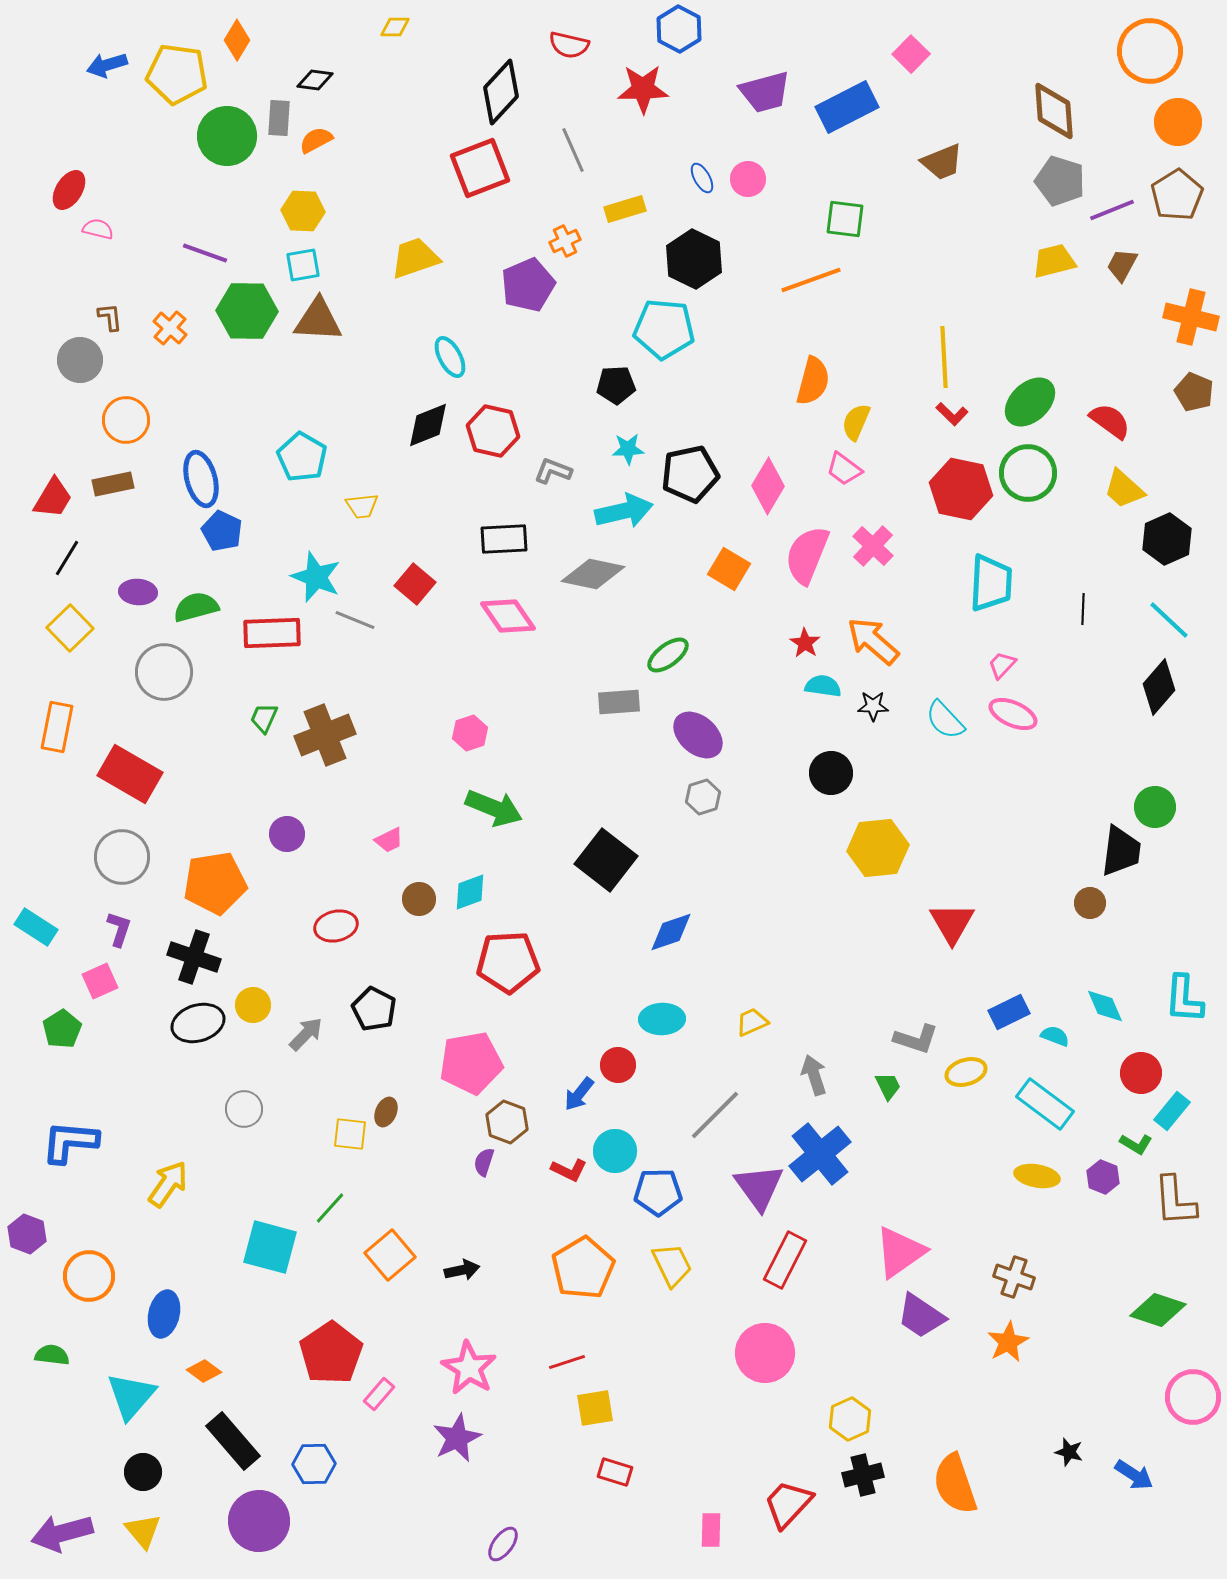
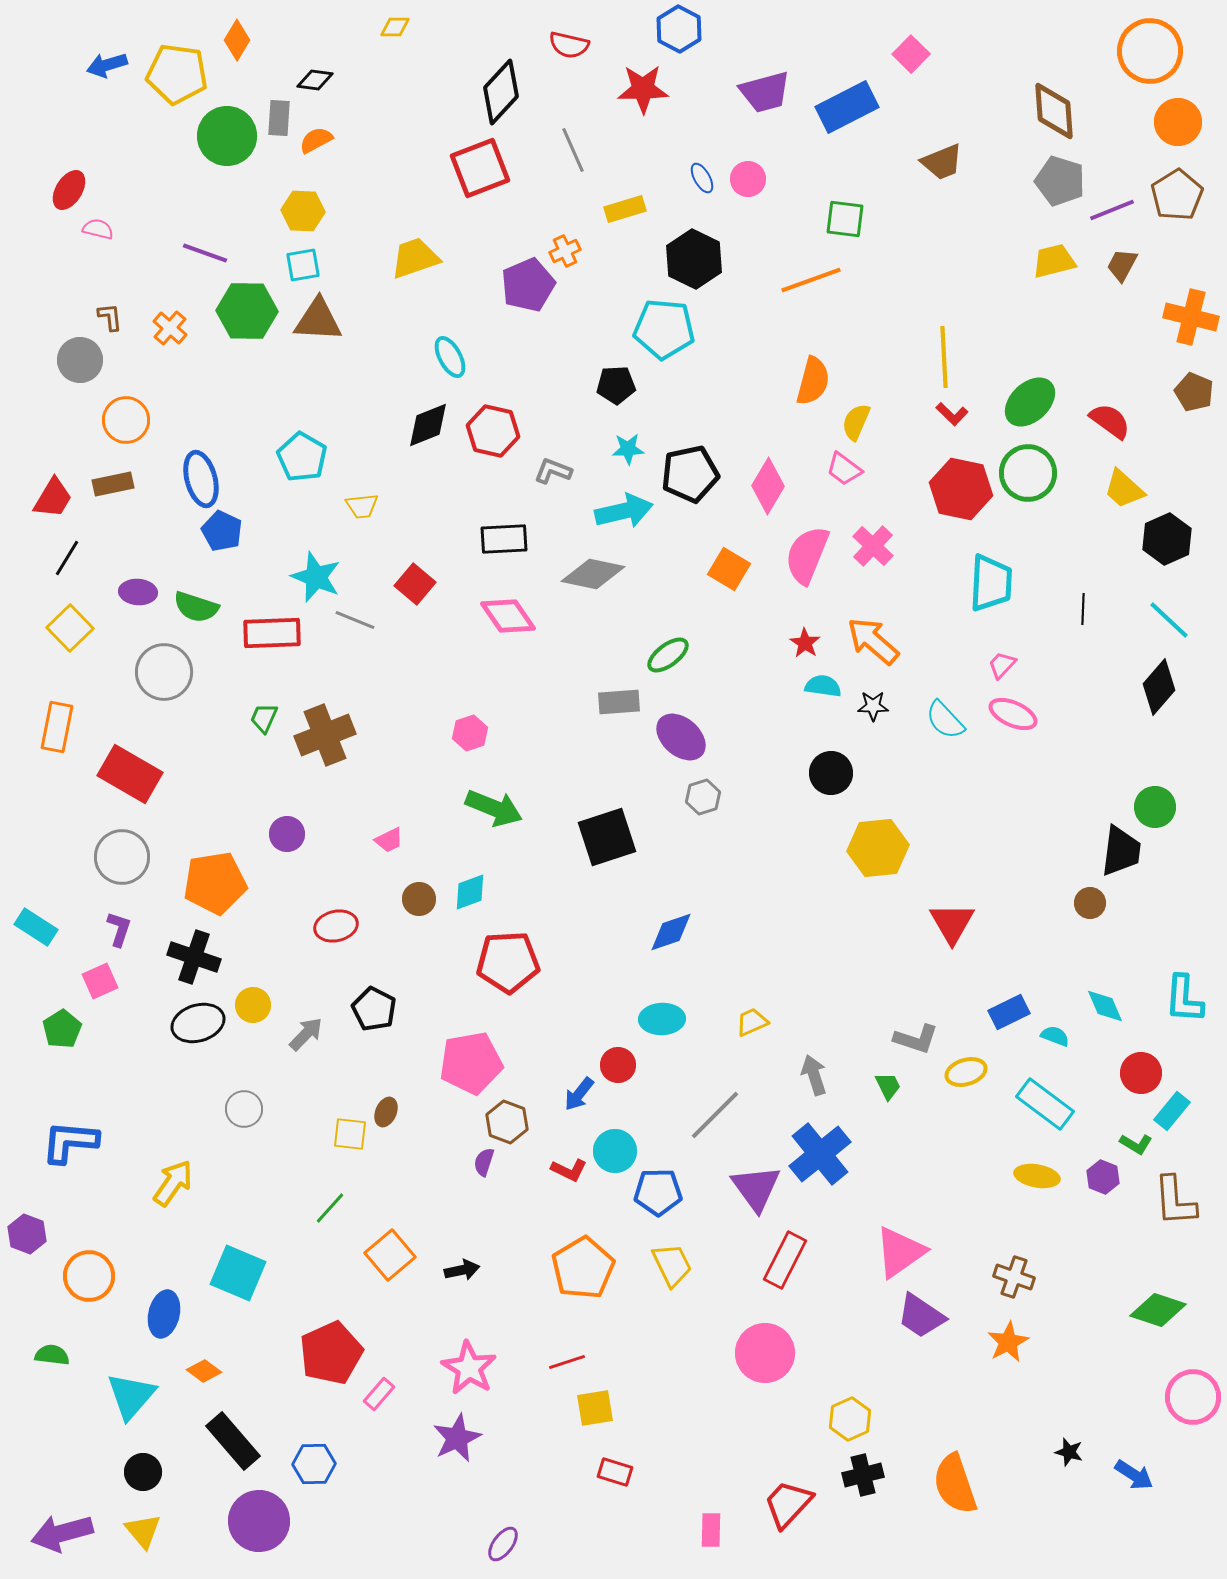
orange cross at (565, 241): moved 10 px down
green semicircle at (196, 607): rotated 147 degrees counterclockwise
purple ellipse at (698, 735): moved 17 px left, 2 px down
black square at (606, 860): moved 1 px right, 23 px up; rotated 34 degrees clockwise
yellow arrow at (168, 1184): moved 5 px right, 1 px up
purple triangle at (759, 1187): moved 3 px left, 1 px down
cyan square at (270, 1247): moved 32 px left, 26 px down; rotated 8 degrees clockwise
red pentagon at (331, 1353): rotated 10 degrees clockwise
